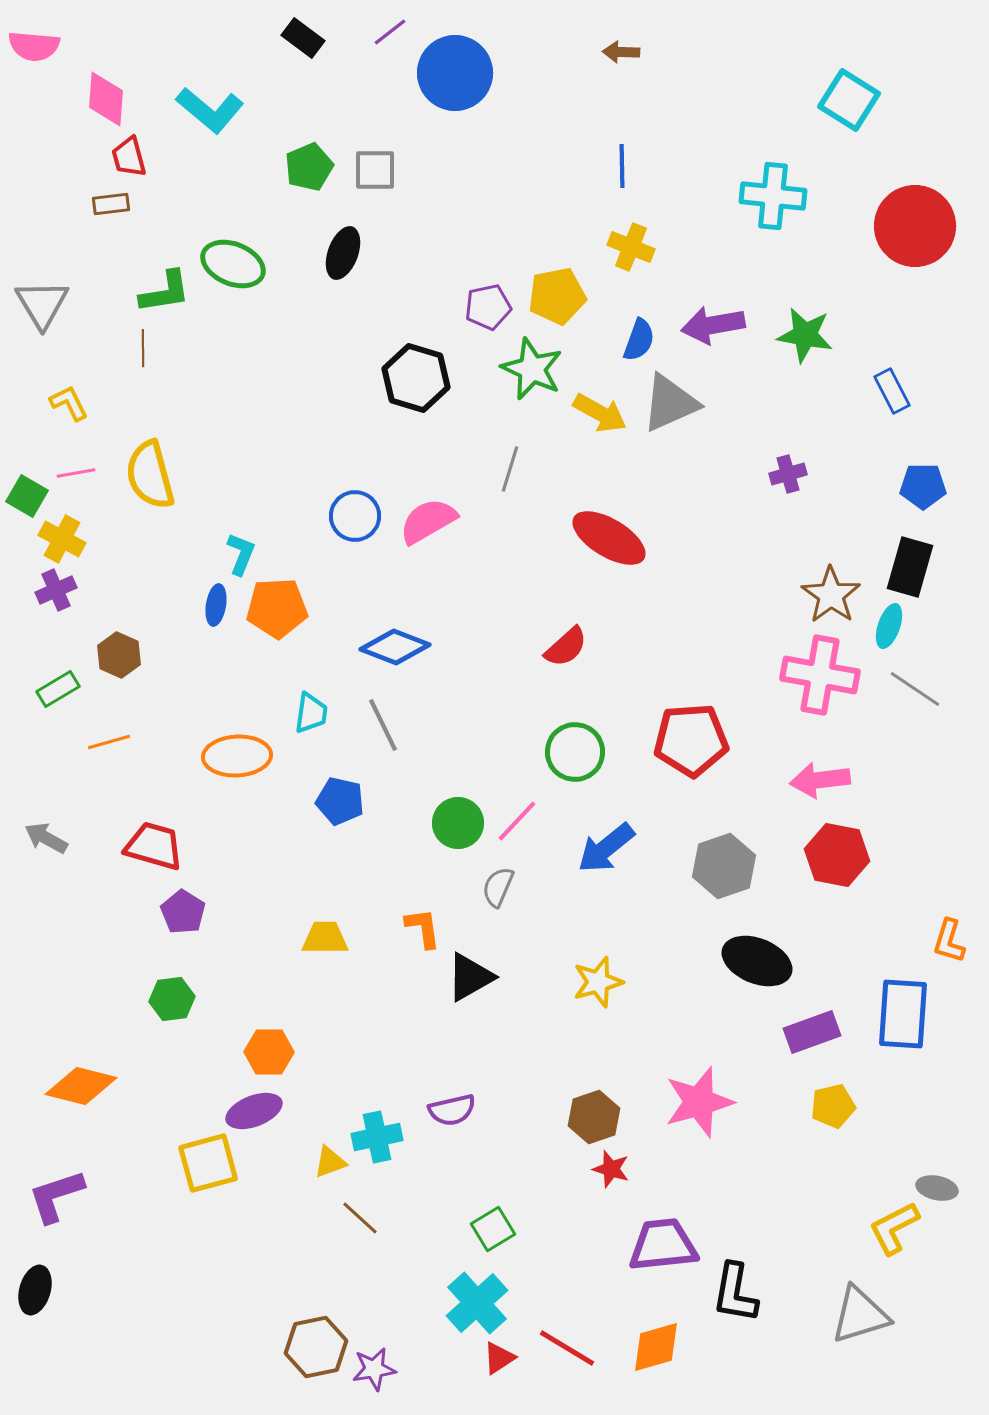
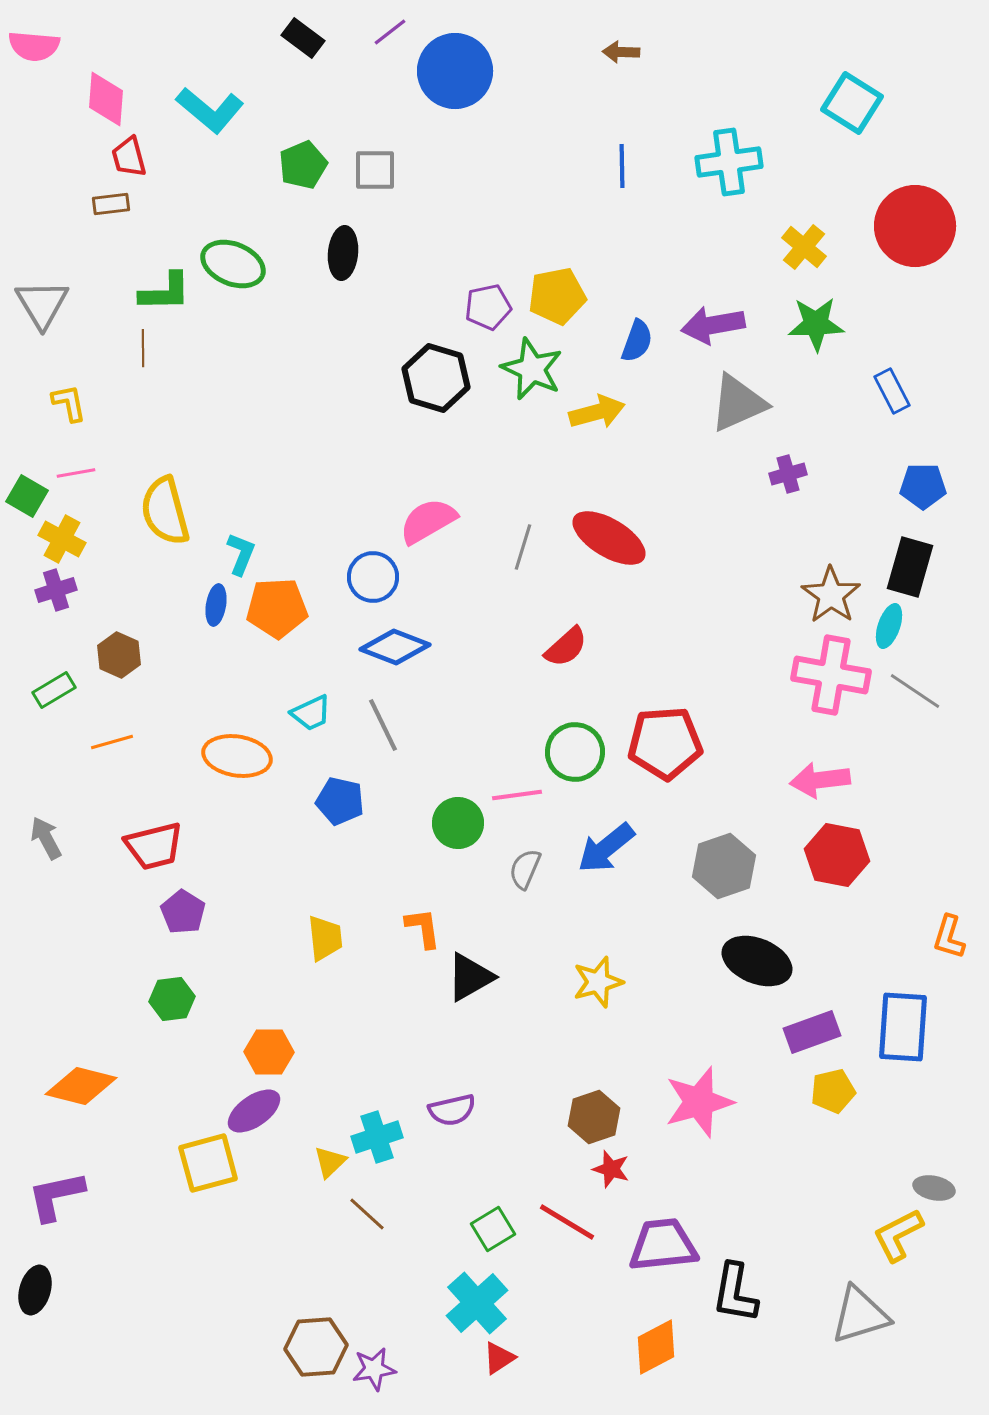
blue circle at (455, 73): moved 2 px up
cyan square at (849, 100): moved 3 px right, 3 px down
green pentagon at (309, 167): moved 6 px left, 2 px up
cyan cross at (773, 196): moved 44 px left, 34 px up; rotated 14 degrees counterclockwise
yellow cross at (631, 247): moved 173 px right; rotated 18 degrees clockwise
black ellipse at (343, 253): rotated 15 degrees counterclockwise
green L-shape at (165, 292): rotated 8 degrees clockwise
green star at (805, 335): moved 11 px right, 11 px up; rotated 12 degrees counterclockwise
blue semicircle at (639, 340): moved 2 px left, 1 px down
black hexagon at (416, 378): moved 20 px right
yellow L-shape at (69, 403): rotated 15 degrees clockwise
gray triangle at (670, 403): moved 68 px right
yellow arrow at (600, 413): moved 3 px left, 1 px up; rotated 44 degrees counterclockwise
gray line at (510, 469): moved 13 px right, 78 px down
yellow semicircle at (150, 475): moved 15 px right, 36 px down
blue circle at (355, 516): moved 18 px right, 61 px down
purple cross at (56, 590): rotated 6 degrees clockwise
pink cross at (820, 675): moved 11 px right
green rectangle at (58, 689): moved 4 px left, 1 px down
gray line at (915, 689): moved 2 px down
cyan trapezoid at (311, 713): rotated 57 degrees clockwise
red pentagon at (691, 740): moved 26 px left, 3 px down
orange line at (109, 742): moved 3 px right
orange ellipse at (237, 756): rotated 12 degrees clockwise
pink line at (517, 821): moved 26 px up; rotated 39 degrees clockwise
gray arrow at (46, 838): rotated 33 degrees clockwise
red trapezoid at (154, 846): rotated 150 degrees clockwise
gray semicircle at (498, 887): moved 27 px right, 18 px up
yellow trapezoid at (325, 938): rotated 84 degrees clockwise
orange L-shape at (949, 941): moved 4 px up
blue rectangle at (903, 1014): moved 13 px down
yellow pentagon at (833, 1106): moved 15 px up
purple ellipse at (254, 1111): rotated 14 degrees counterclockwise
cyan cross at (377, 1137): rotated 6 degrees counterclockwise
yellow triangle at (330, 1162): rotated 24 degrees counterclockwise
gray ellipse at (937, 1188): moved 3 px left
purple L-shape at (56, 1196): rotated 6 degrees clockwise
brown line at (360, 1218): moved 7 px right, 4 px up
yellow L-shape at (894, 1228): moved 4 px right, 7 px down
brown hexagon at (316, 1347): rotated 8 degrees clockwise
orange diamond at (656, 1347): rotated 12 degrees counterclockwise
red line at (567, 1348): moved 126 px up
